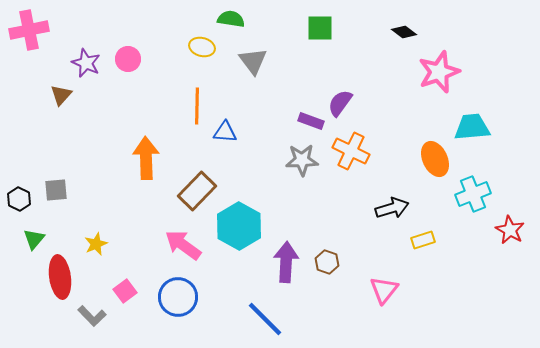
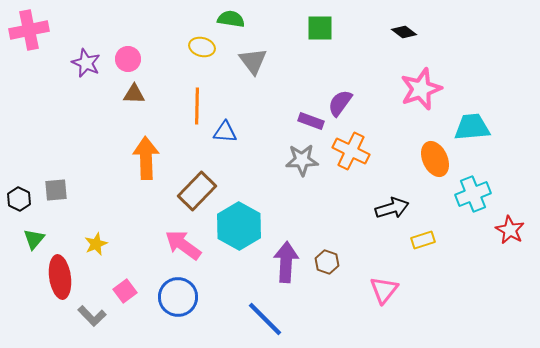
pink star: moved 18 px left, 17 px down
brown triangle: moved 73 px right, 1 px up; rotated 50 degrees clockwise
